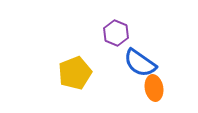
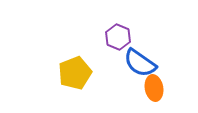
purple hexagon: moved 2 px right, 4 px down
